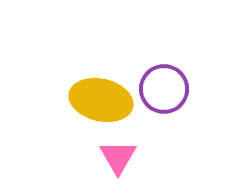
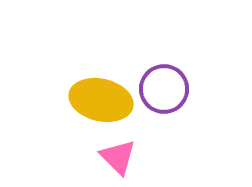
pink triangle: rotated 15 degrees counterclockwise
